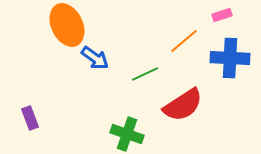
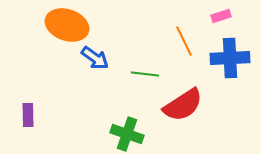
pink rectangle: moved 1 px left, 1 px down
orange ellipse: rotated 45 degrees counterclockwise
orange line: rotated 76 degrees counterclockwise
blue cross: rotated 6 degrees counterclockwise
green line: rotated 32 degrees clockwise
purple rectangle: moved 2 px left, 3 px up; rotated 20 degrees clockwise
